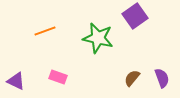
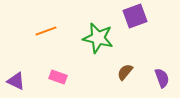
purple square: rotated 15 degrees clockwise
orange line: moved 1 px right
brown semicircle: moved 7 px left, 6 px up
